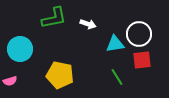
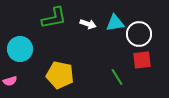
cyan triangle: moved 21 px up
